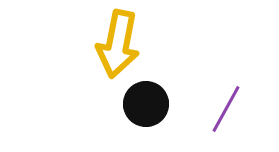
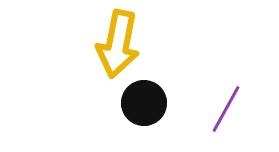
black circle: moved 2 px left, 1 px up
